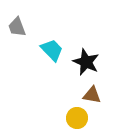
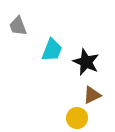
gray trapezoid: moved 1 px right, 1 px up
cyan trapezoid: rotated 65 degrees clockwise
brown triangle: rotated 36 degrees counterclockwise
